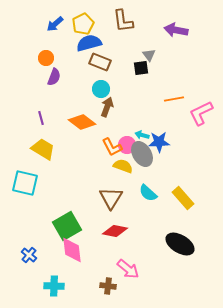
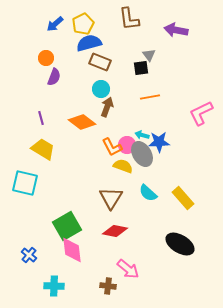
brown L-shape: moved 6 px right, 2 px up
orange line: moved 24 px left, 2 px up
